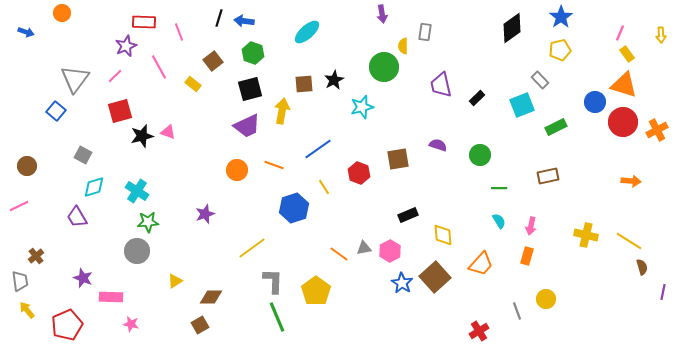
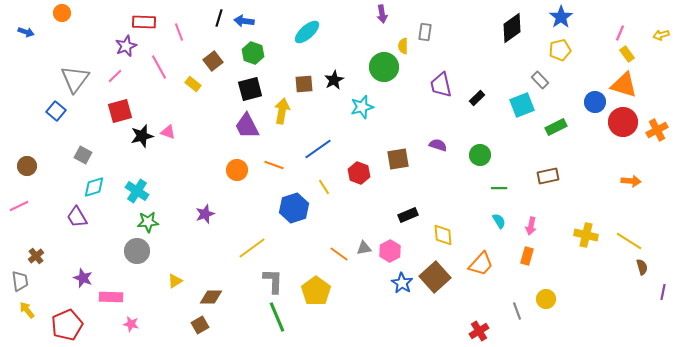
yellow arrow at (661, 35): rotated 77 degrees clockwise
purple trapezoid at (247, 126): rotated 88 degrees clockwise
